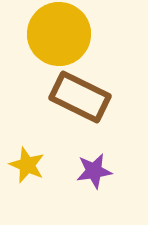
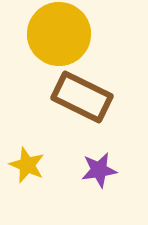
brown rectangle: moved 2 px right
purple star: moved 5 px right, 1 px up
